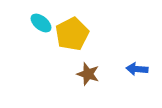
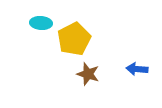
cyan ellipse: rotated 35 degrees counterclockwise
yellow pentagon: moved 2 px right, 5 px down
